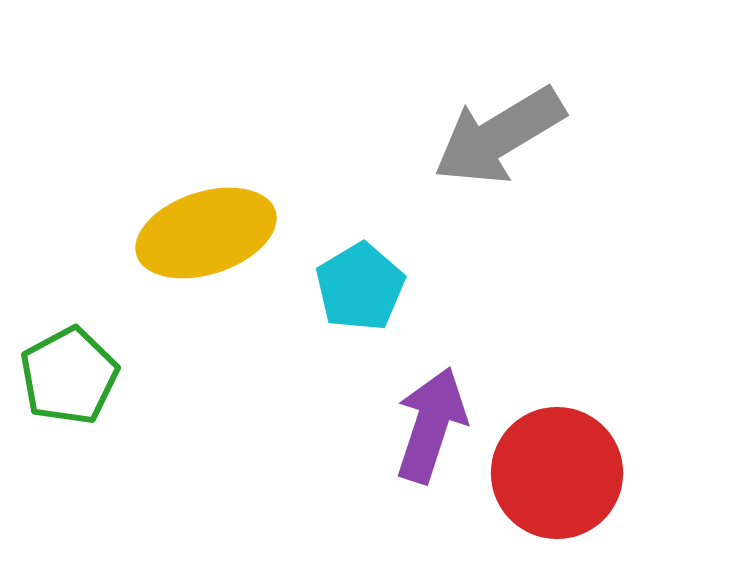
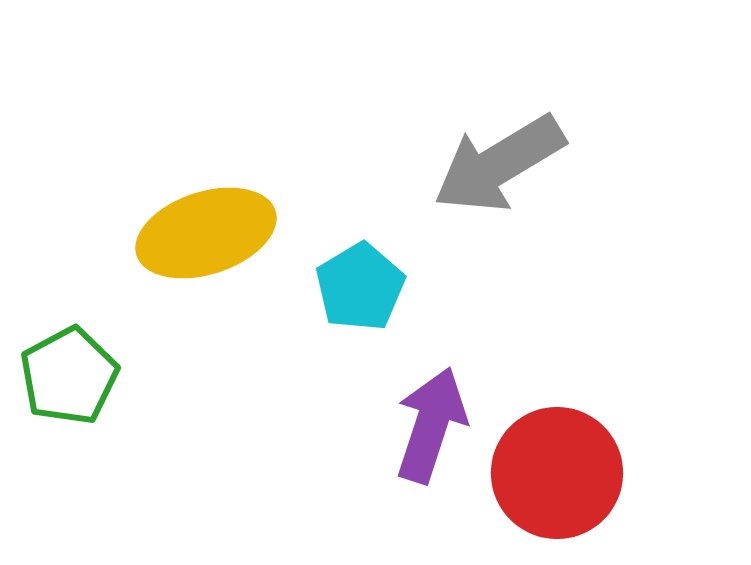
gray arrow: moved 28 px down
